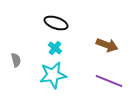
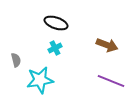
cyan cross: rotated 24 degrees clockwise
cyan star: moved 13 px left, 5 px down
purple line: moved 2 px right
